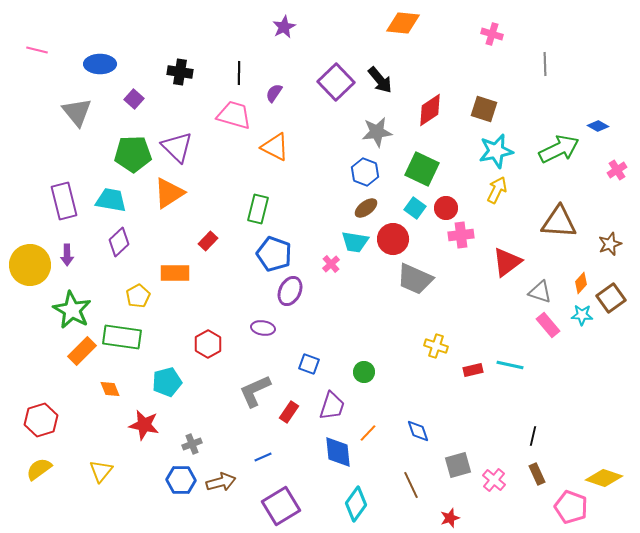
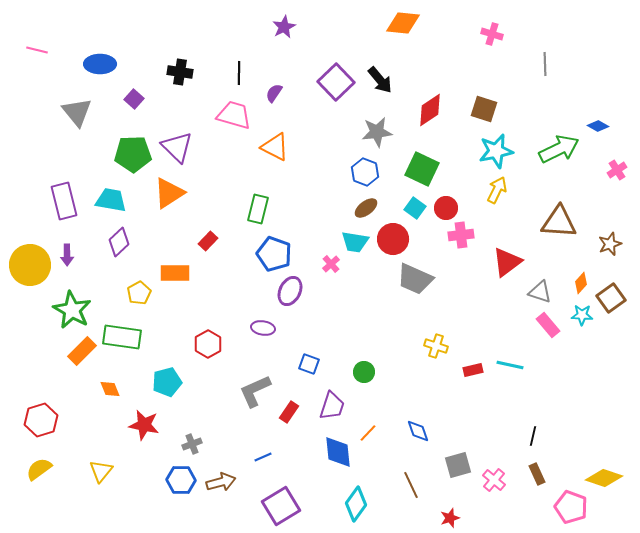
yellow pentagon at (138, 296): moved 1 px right, 3 px up
